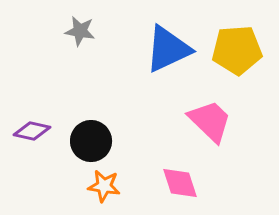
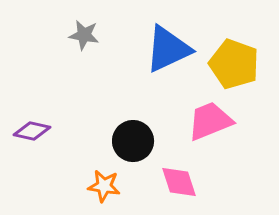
gray star: moved 4 px right, 4 px down
yellow pentagon: moved 3 px left, 14 px down; rotated 24 degrees clockwise
pink trapezoid: rotated 66 degrees counterclockwise
black circle: moved 42 px right
pink diamond: moved 1 px left, 1 px up
